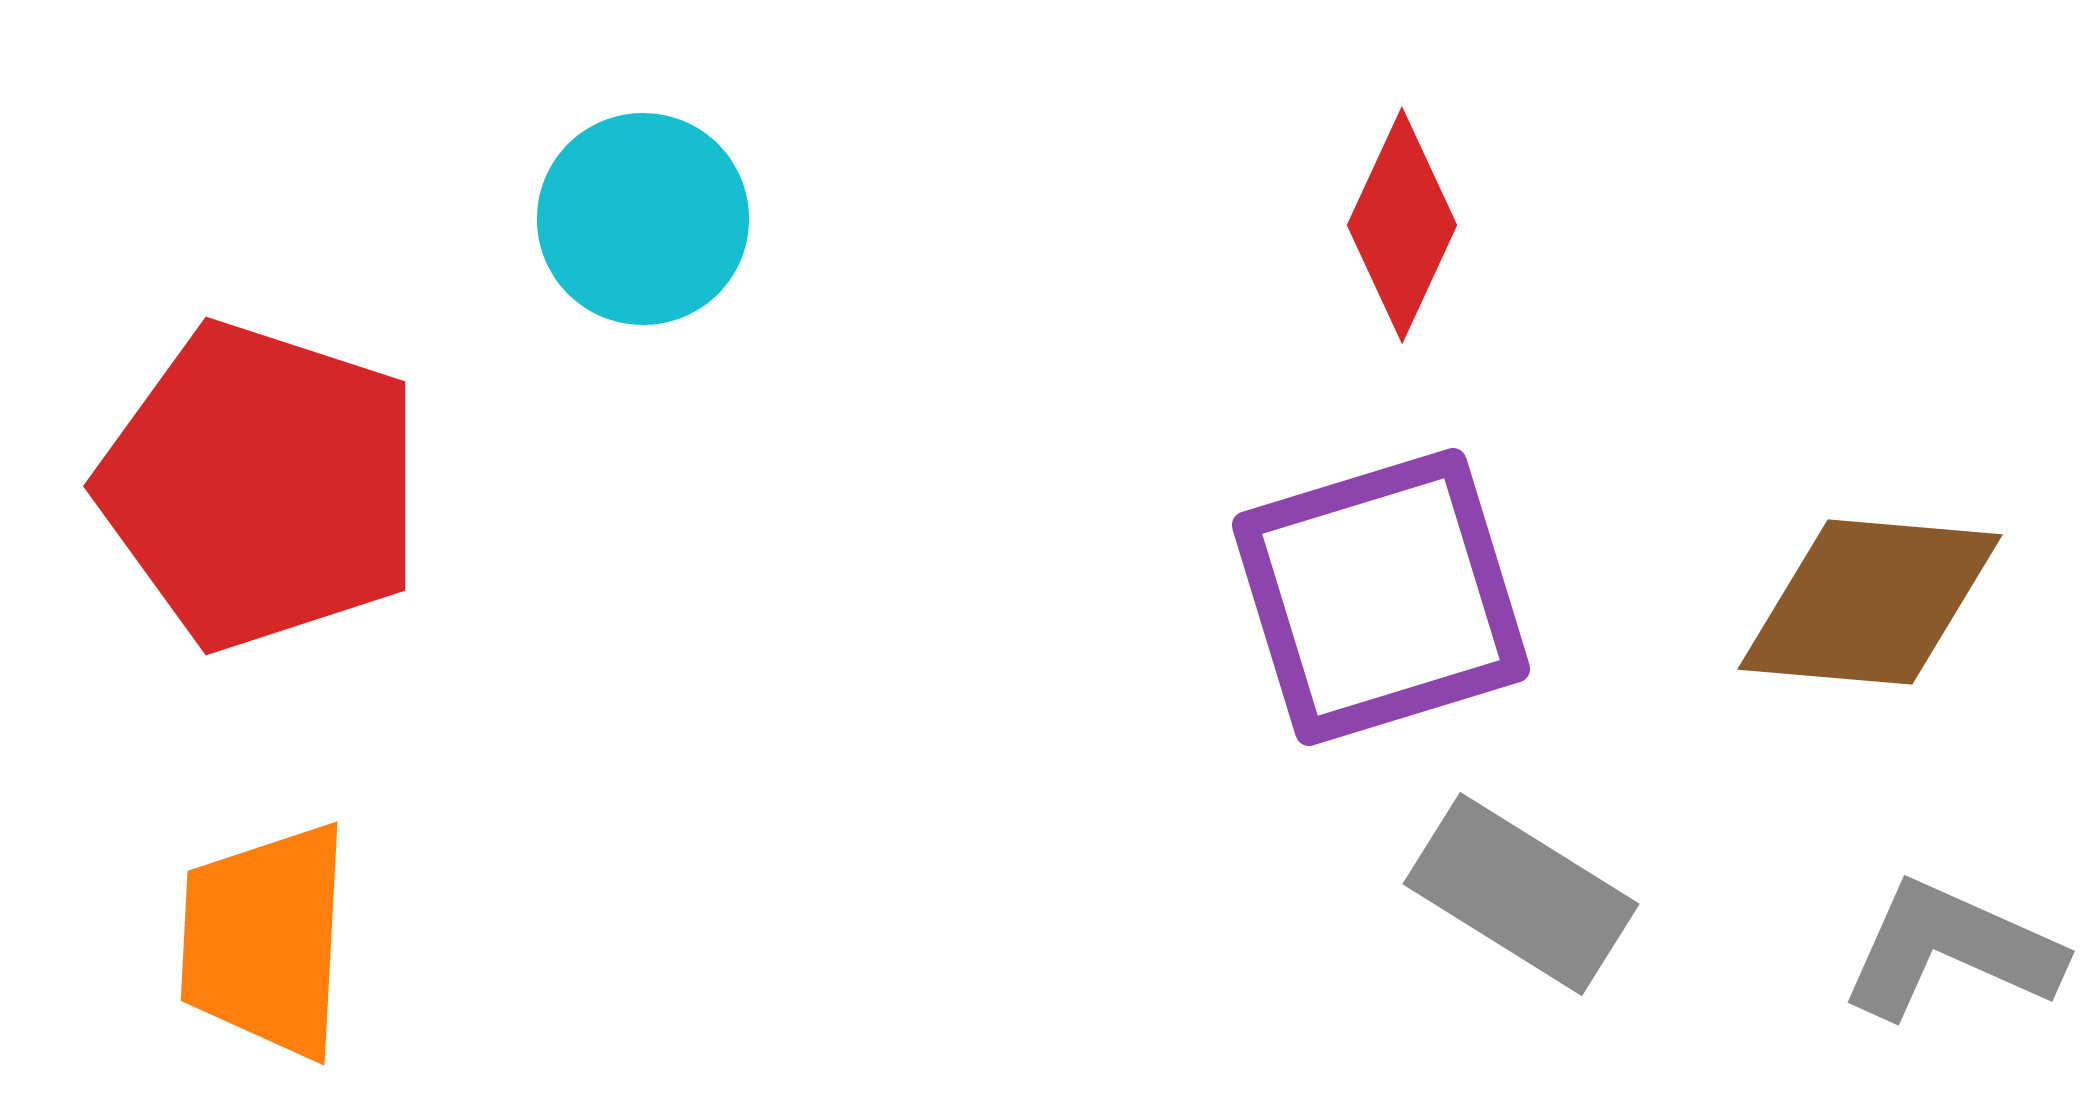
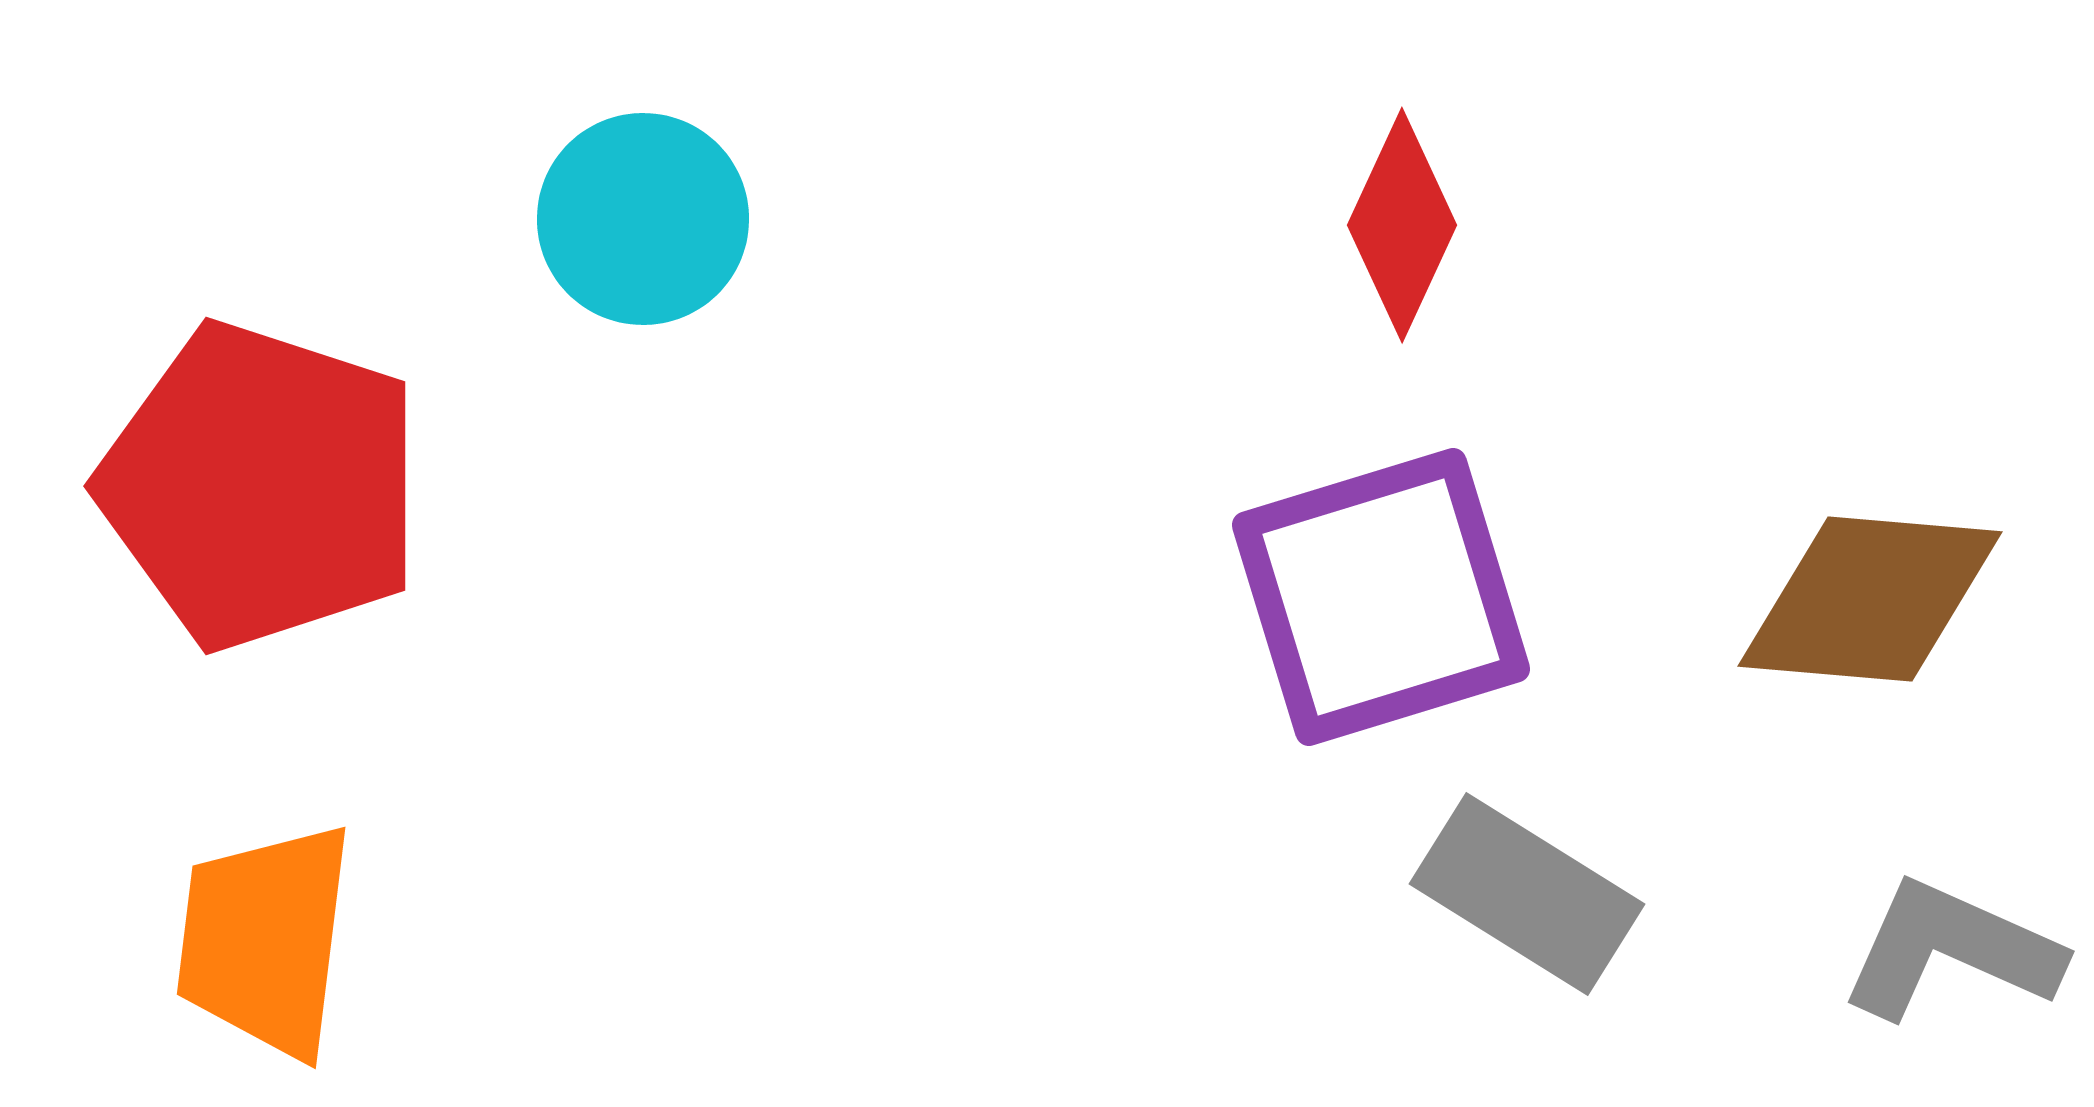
brown diamond: moved 3 px up
gray rectangle: moved 6 px right
orange trapezoid: rotated 4 degrees clockwise
